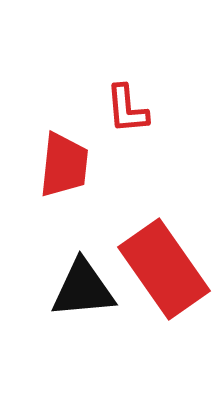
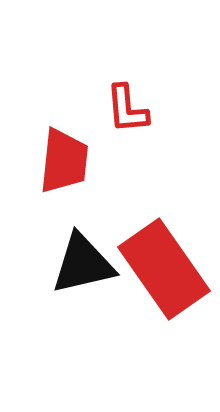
red trapezoid: moved 4 px up
black triangle: moved 25 px up; rotated 8 degrees counterclockwise
